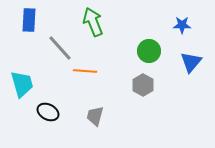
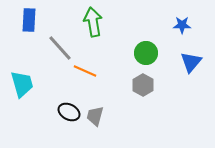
green arrow: rotated 12 degrees clockwise
green circle: moved 3 px left, 2 px down
orange line: rotated 20 degrees clockwise
black ellipse: moved 21 px right
